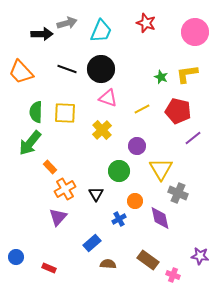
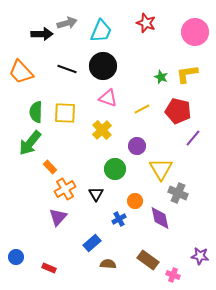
black circle: moved 2 px right, 3 px up
purple line: rotated 12 degrees counterclockwise
green circle: moved 4 px left, 2 px up
